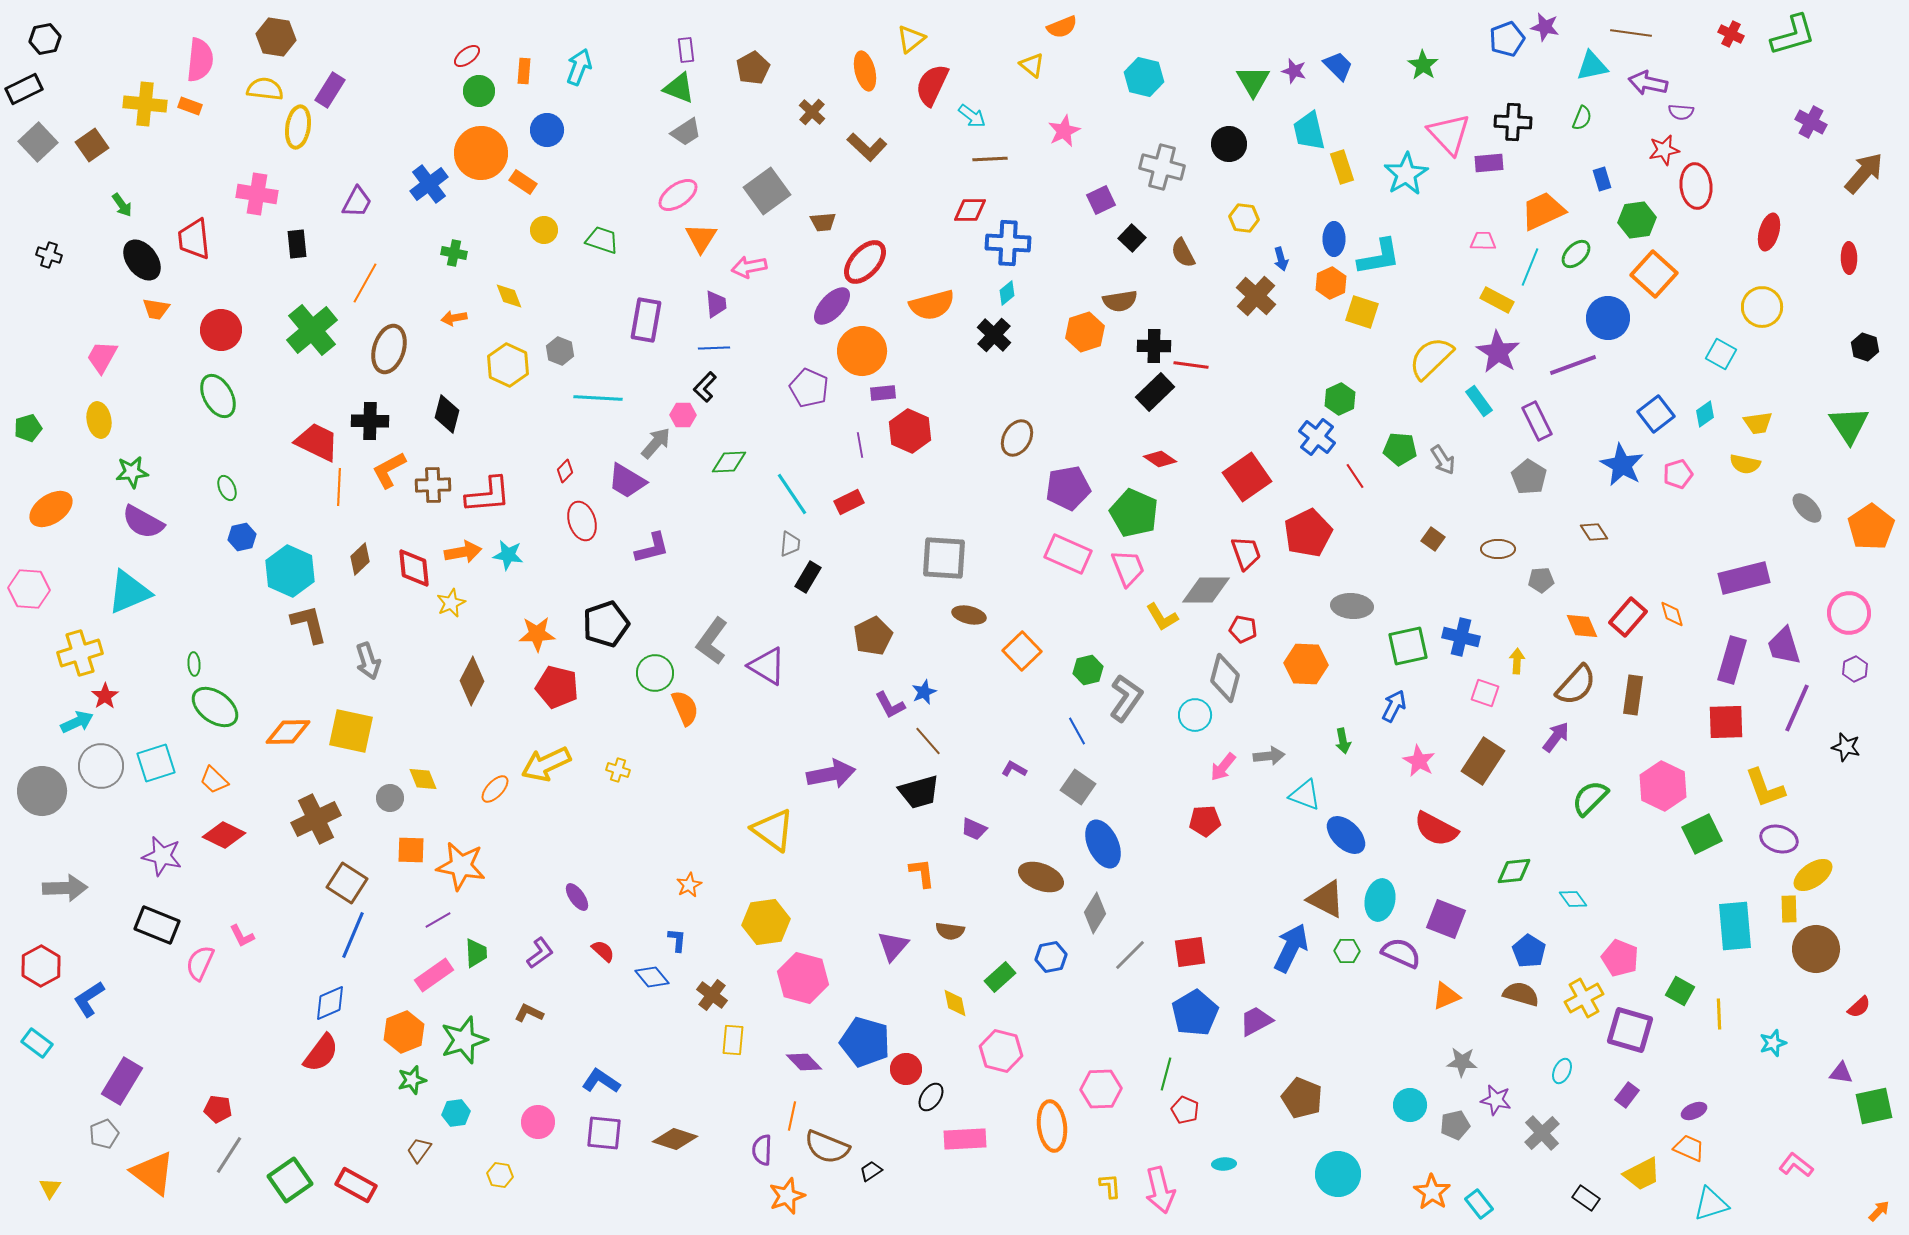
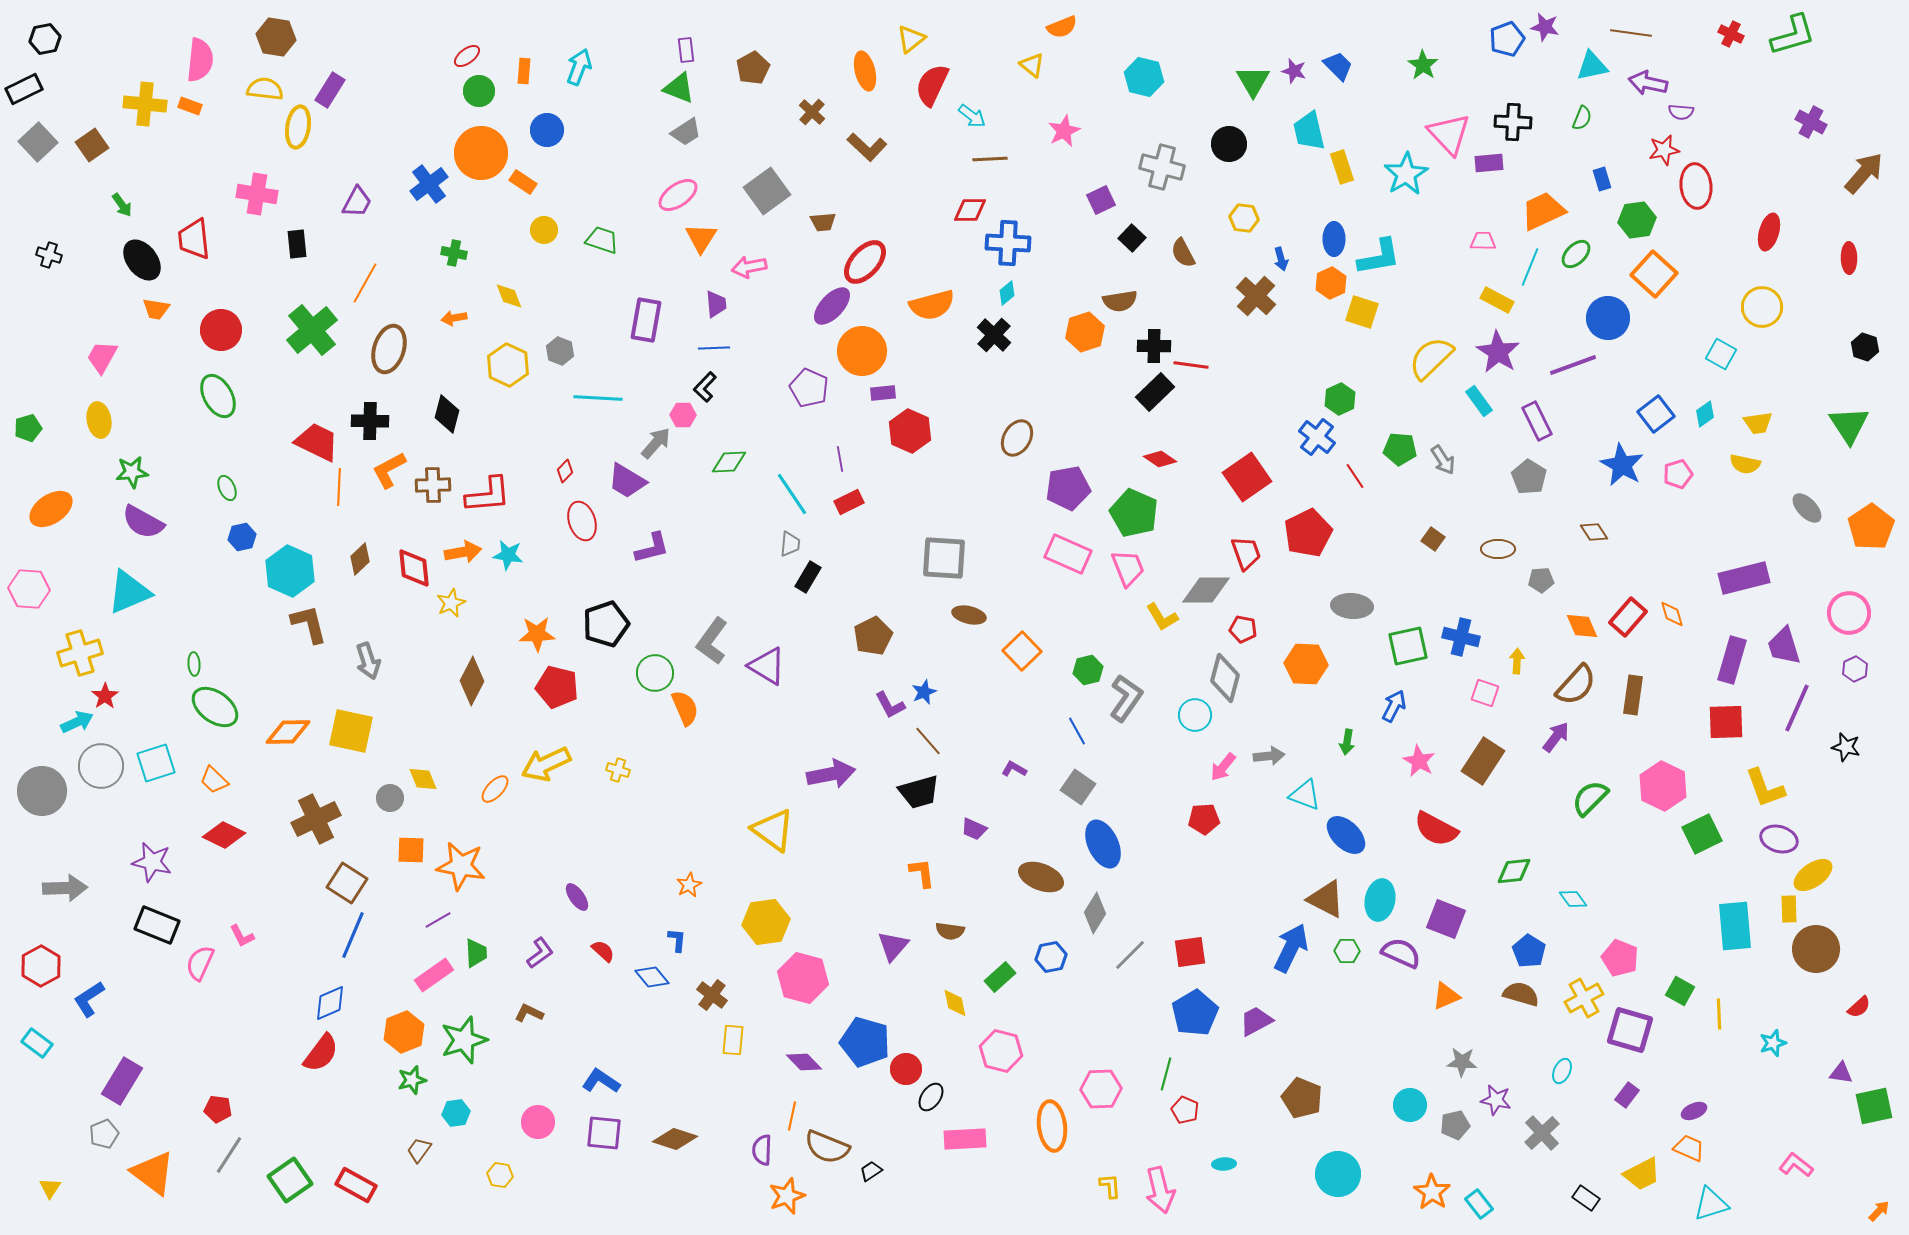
purple line at (860, 445): moved 20 px left, 14 px down
green arrow at (1343, 741): moved 4 px right, 1 px down; rotated 20 degrees clockwise
red pentagon at (1205, 821): moved 1 px left, 2 px up
purple star at (162, 856): moved 10 px left, 6 px down
